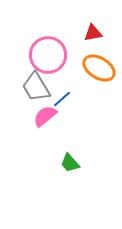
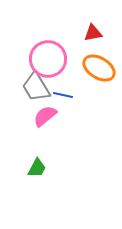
pink circle: moved 4 px down
blue line: moved 1 px right, 4 px up; rotated 54 degrees clockwise
green trapezoid: moved 33 px left, 5 px down; rotated 110 degrees counterclockwise
